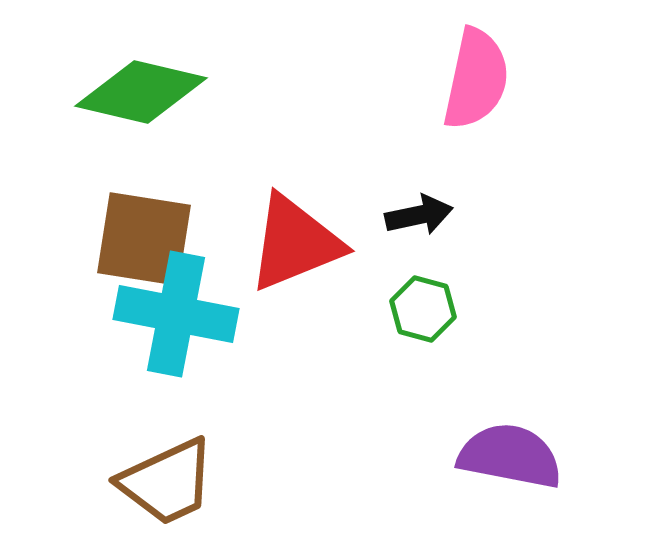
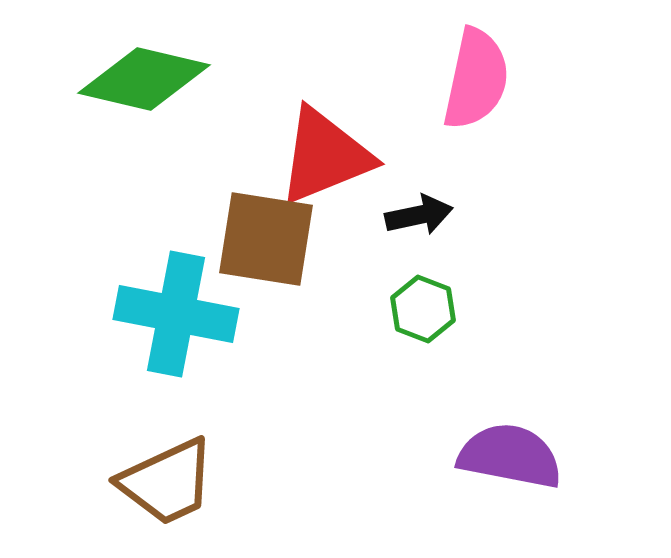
green diamond: moved 3 px right, 13 px up
brown square: moved 122 px right
red triangle: moved 30 px right, 87 px up
green hexagon: rotated 6 degrees clockwise
